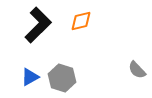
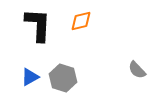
black L-shape: rotated 42 degrees counterclockwise
gray hexagon: moved 1 px right
